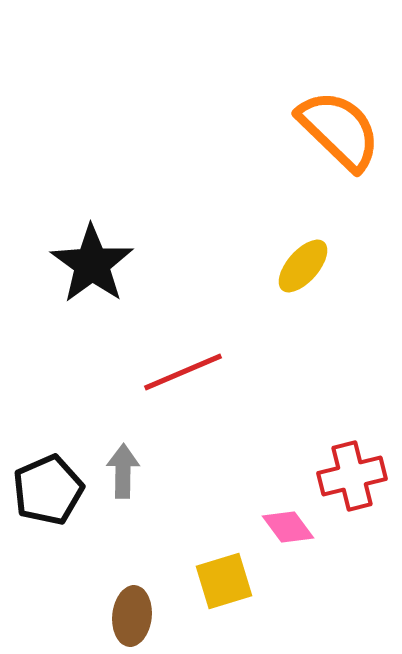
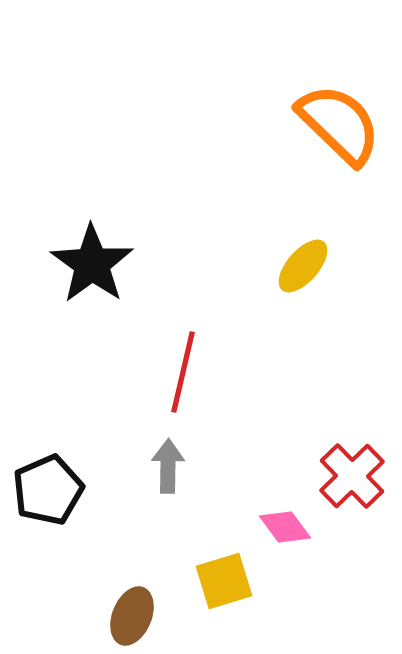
orange semicircle: moved 6 px up
red line: rotated 54 degrees counterclockwise
gray arrow: moved 45 px right, 5 px up
red cross: rotated 30 degrees counterclockwise
pink diamond: moved 3 px left
brown ellipse: rotated 16 degrees clockwise
